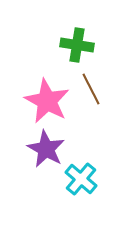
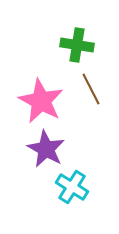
pink star: moved 6 px left
cyan cross: moved 9 px left, 8 px down; rotated 8 degrees counterclockwise
